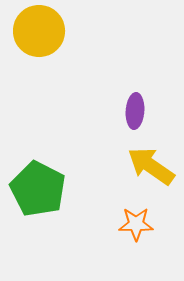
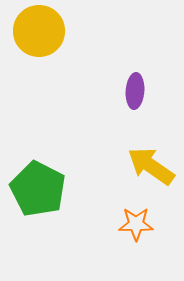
purple ellipse: moved 20 px up
